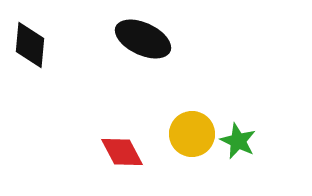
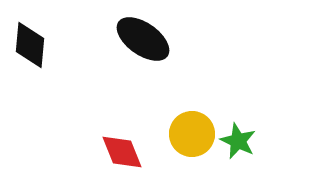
black ellipse: rotated 10 degrees clockwise
red diamond: rotated 6 degrees clockwise
